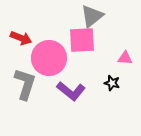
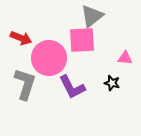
purple L-shape: moved 1 px right, 4 px up; rotated 24 degrees clockwise
